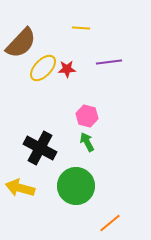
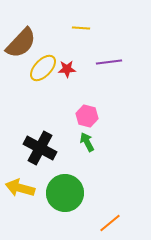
green circle: moved 11 px left, 7 px down
